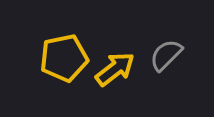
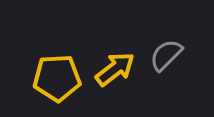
yellow pentagon: moved 7 px left, 20 px down; rotated 9 degrees clockwise
